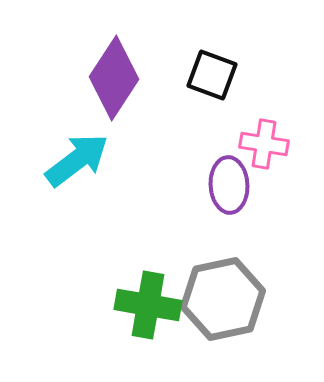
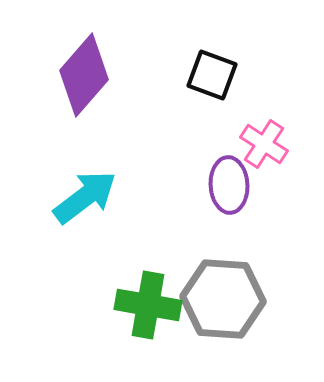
purple diamond: moved 30 px left, 3 px up; rotated 8 degrees clockwise
pink cross: rotated 24 degrees clockwise
cyan arrow: moved 8 px right, 37 px down
gray hexagon: rotated 16 degrees clockwise
